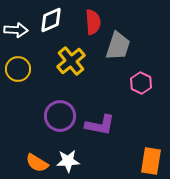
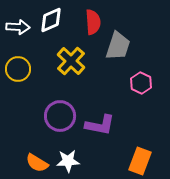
white arrow: moved 2 px right, 3 px up
yellow cross: rotated 8 degrees counterclockwise
orange rectangle: moved 11 px left; rotated 12 degrees clockwise
